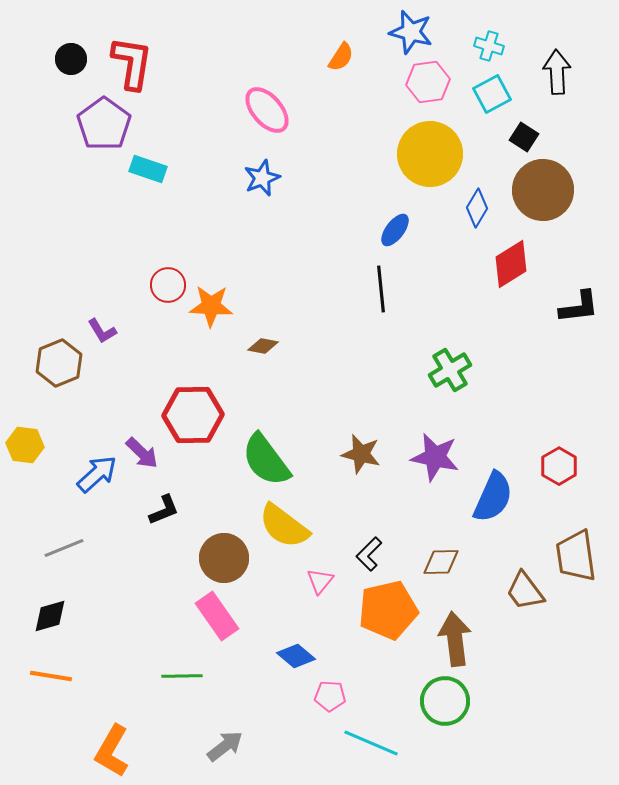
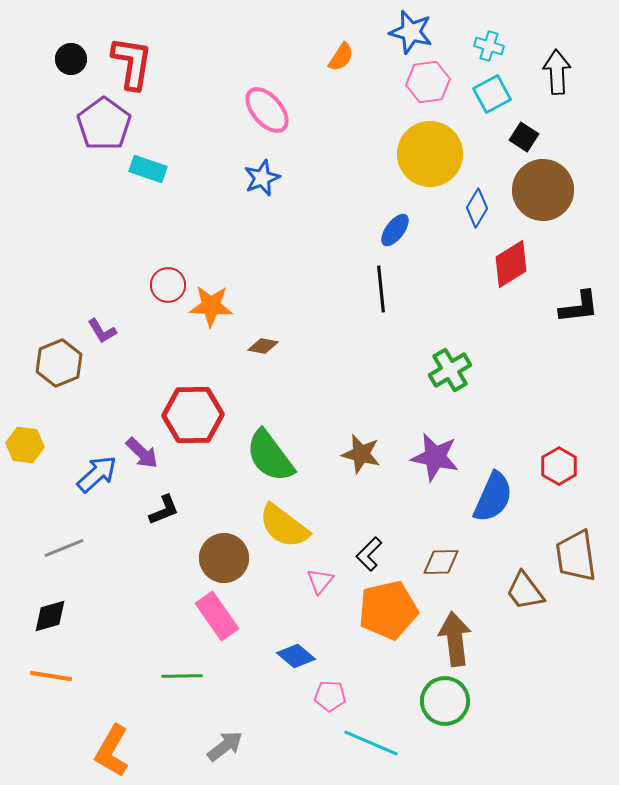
green semicircle at (266, 460): moved 4 px right, 4 px up
